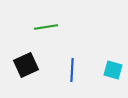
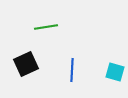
black square: moved 1 px up
cyan square: moved 2 px right, 2 px down
